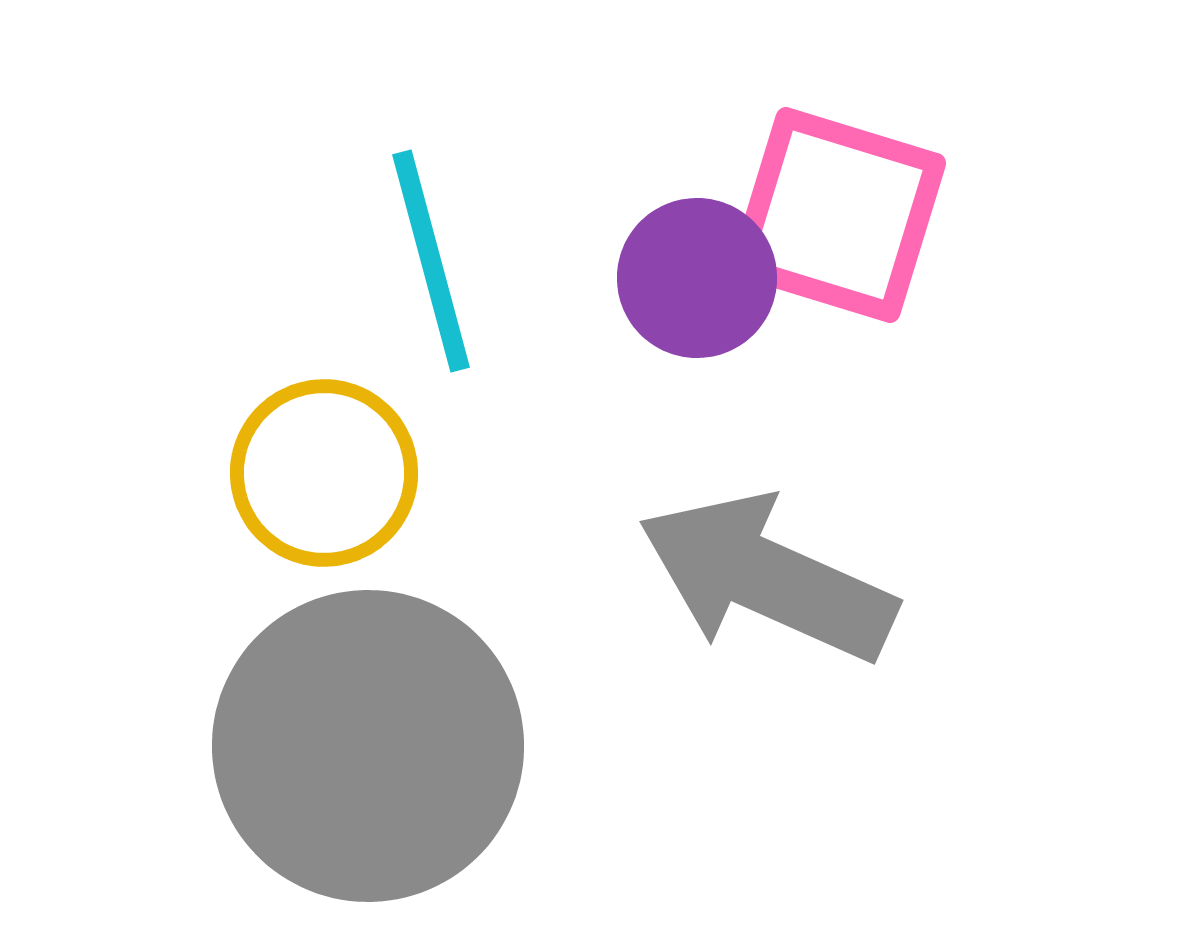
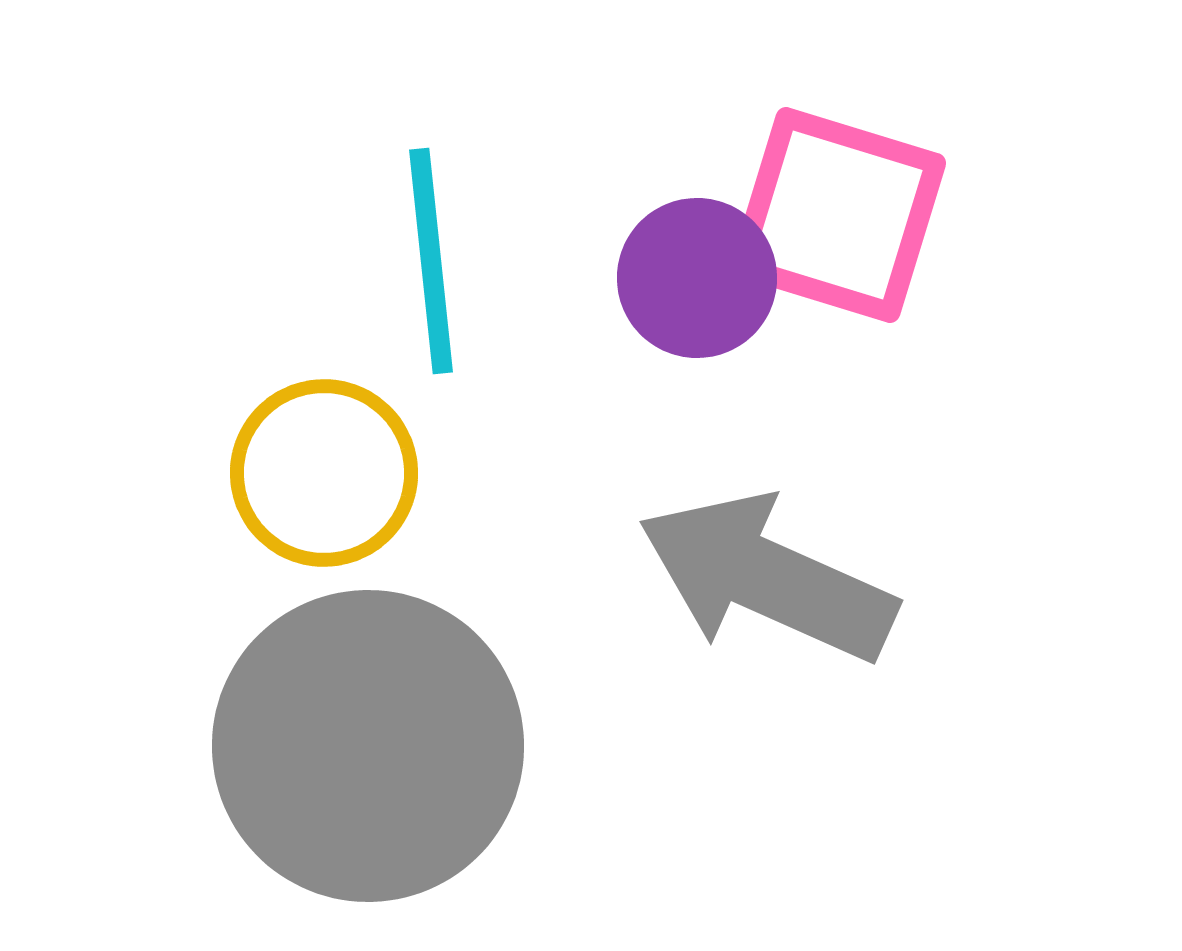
cyan line: rotated 9 degrees clockwise
